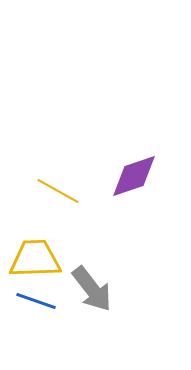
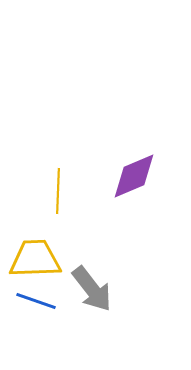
purple diamond: rotated 4 degrees counterclockwise
yellow line: rotated 63 degrees clockwise
